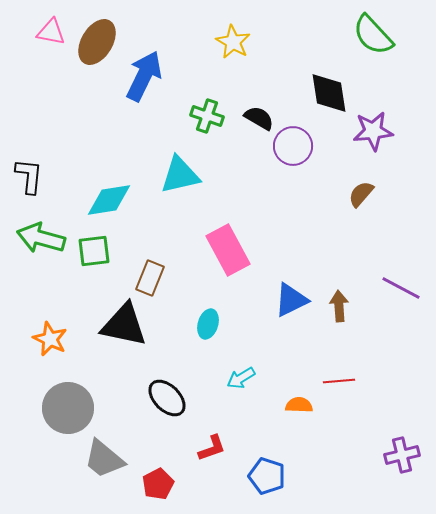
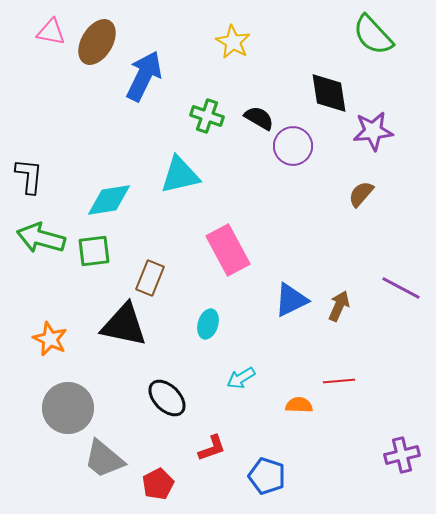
brown arrow: rotated 28 degrees clockwise
